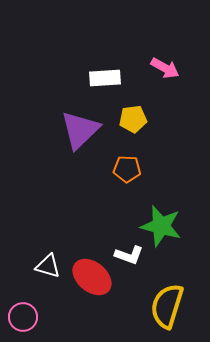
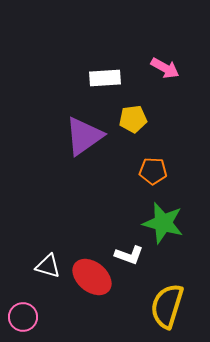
purple triangle: moved 4 px right, 6 px down; rotated 9 degrees clockwise
orange pentagon: moved 26 px right, 2 px down
green star: moved 2 px right, 3 px up
